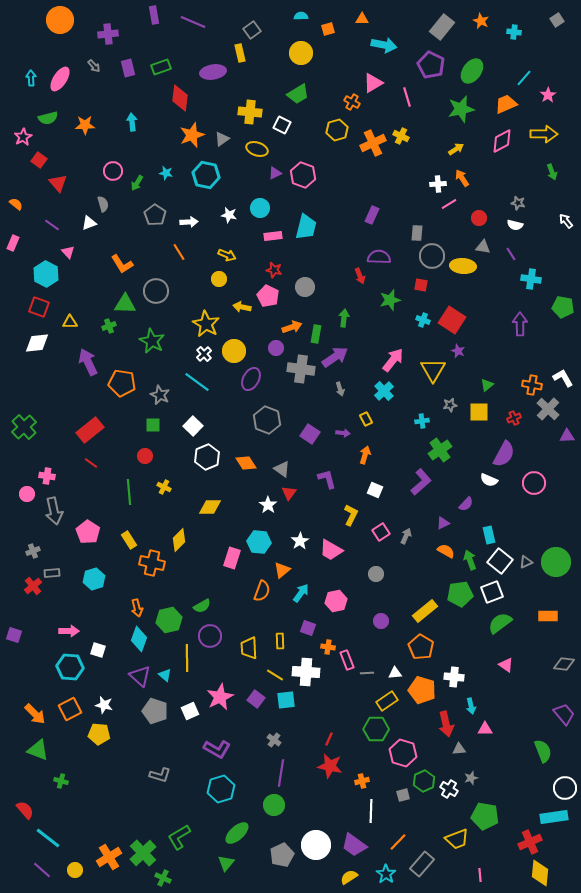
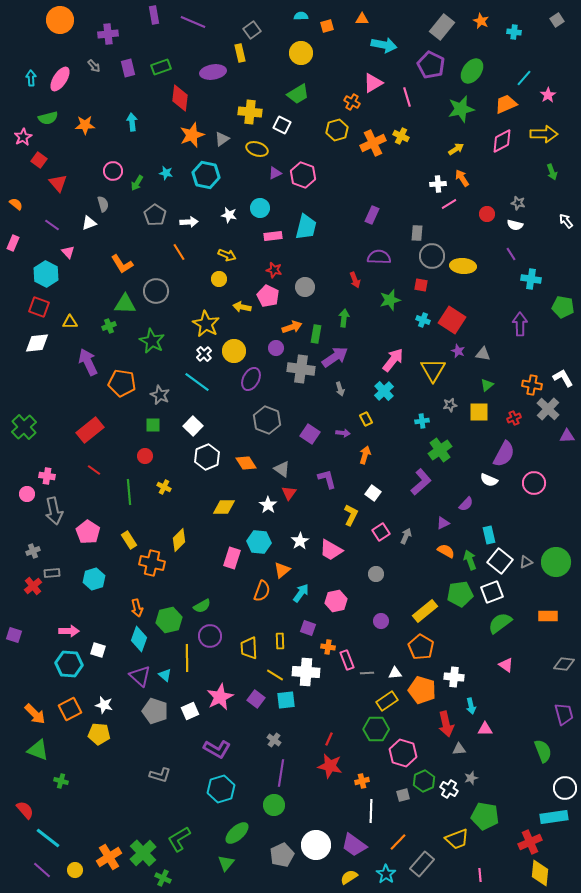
orange square at (328, 29): moved 1 px left, 3 px up
red circle at (479, 218): moved 8 px right, 4 px up
gray triangle at (483, 247): moved 107 px down
red arrow at (360, 276): moved 5 px left, 4 px down
red line at (91, 463): moved 3 px right, 7 px down
white square at (375, 490): moved 2 px left, 3 px down; rotated 14 degrees clockwise
yellow diamond at (210, 507): moved 14 px right
cyan hexagon at (70, 667): moved 1 px left, 3 px up
purple trapezoid at (564, 714): rotated 25 degrees clockwise
green L-shape at (179, 837): moved 2 px down
